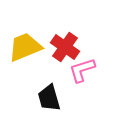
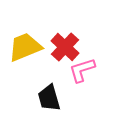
red cross: rotated 8 degrees clockwise
